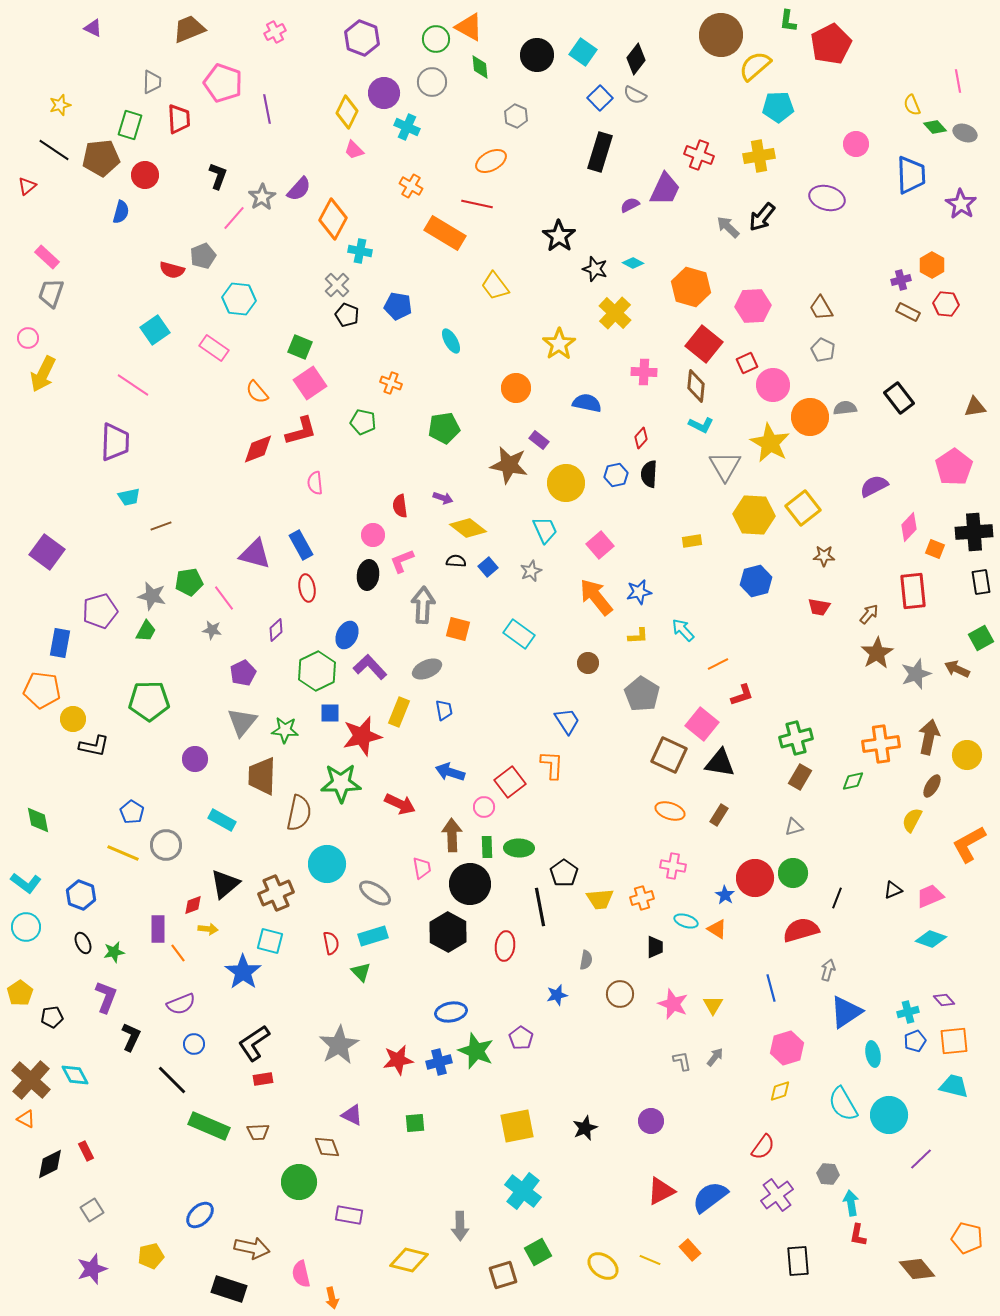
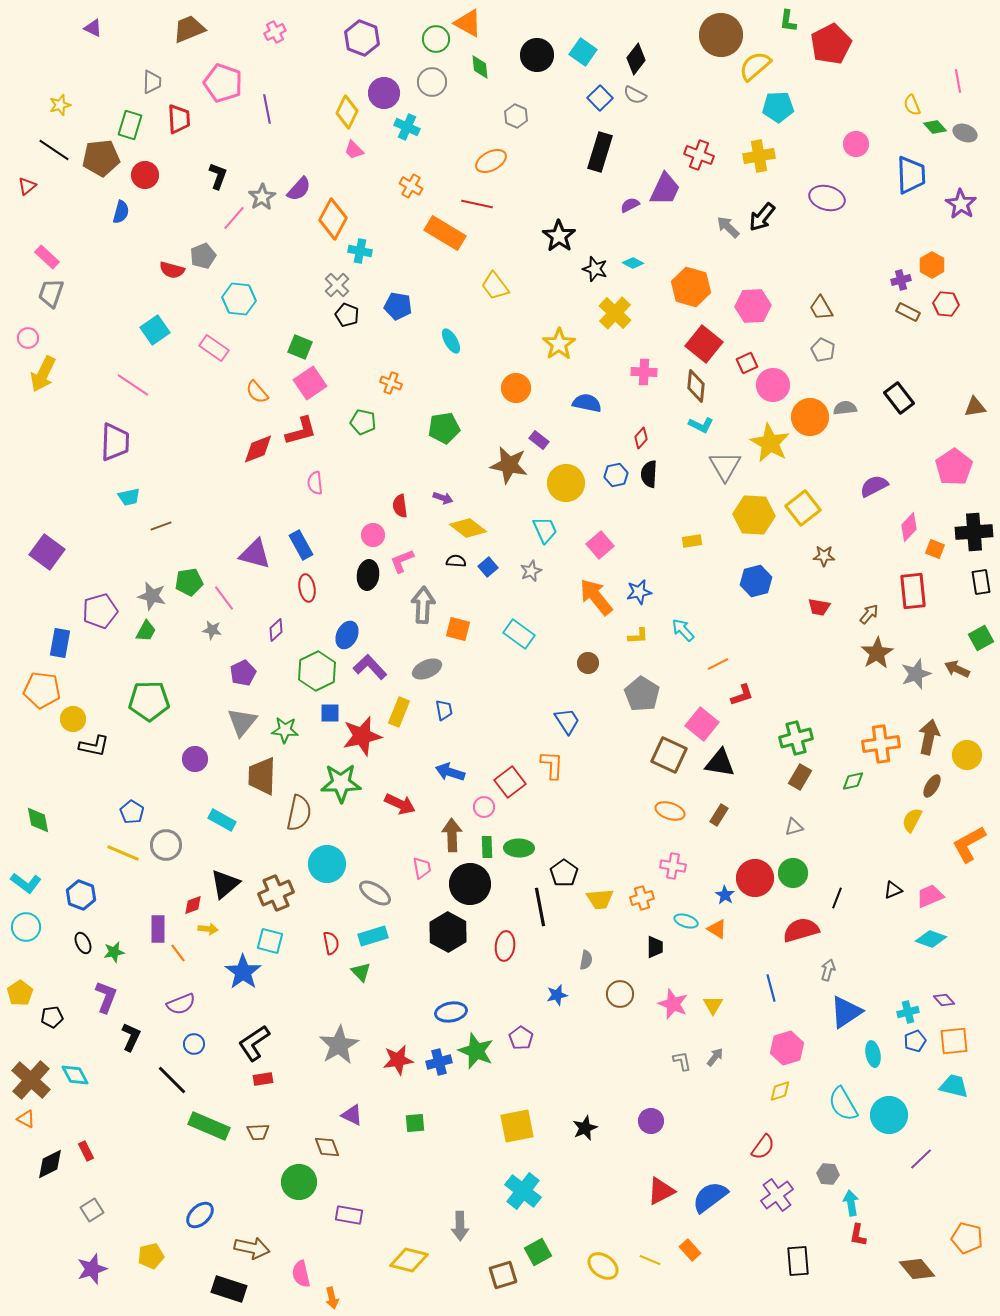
orange triangle at (469, 27): moved 1 px left, 4 px up
